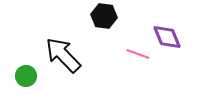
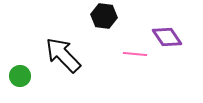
purple diamond: rotated 12 degrees counterclockwise
pink line: moved 3 px left; rotated 15 degrees counterclockwise
green circle: moved 6 px left
